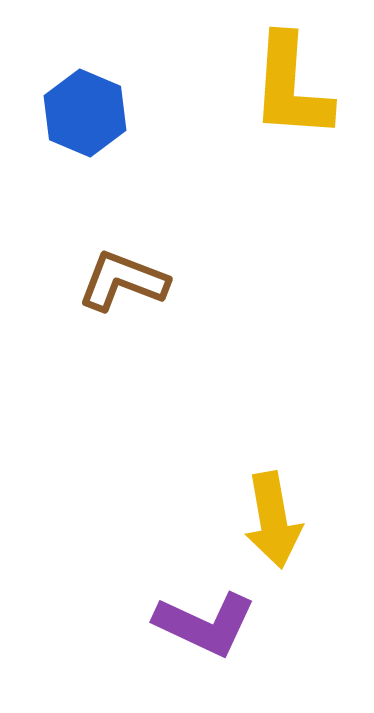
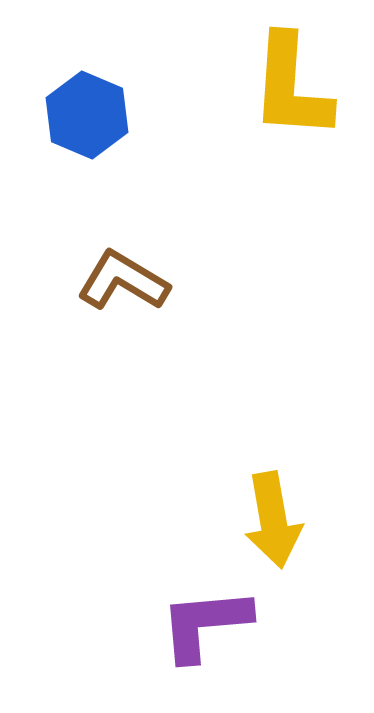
blue hexagon: moved 2 px right, 2 px down
brown L-shape: rotated 10 degrees clockwise
purple L-shape: rotated 150 degrees clockwise
